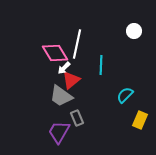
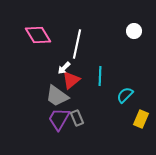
pink diamond: moved 17 px left, 18 px up
cyan line: moved 1 px left, 11 px down
gray trapezoid: moved 4 px left
yellow rectangle: moved 1 px right, 1 px up
purple trapezoid: moved 13 px up
